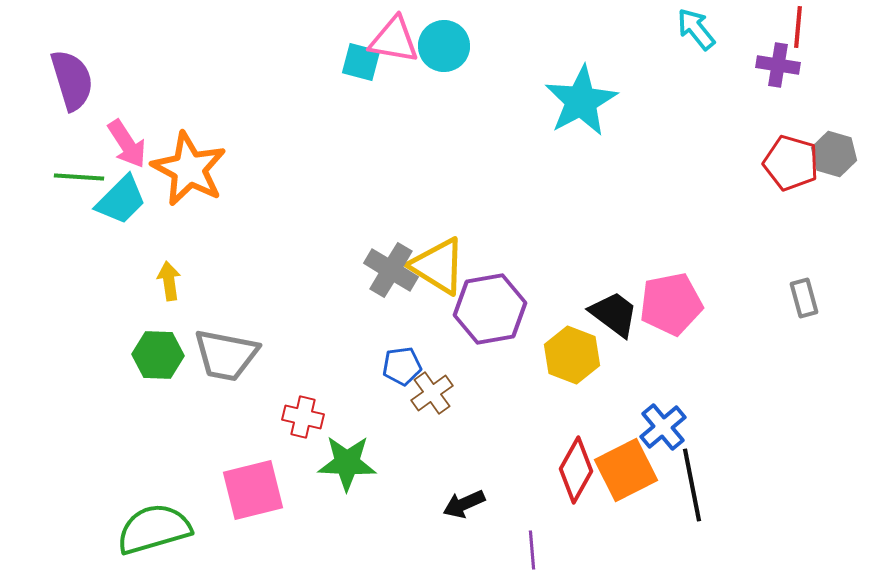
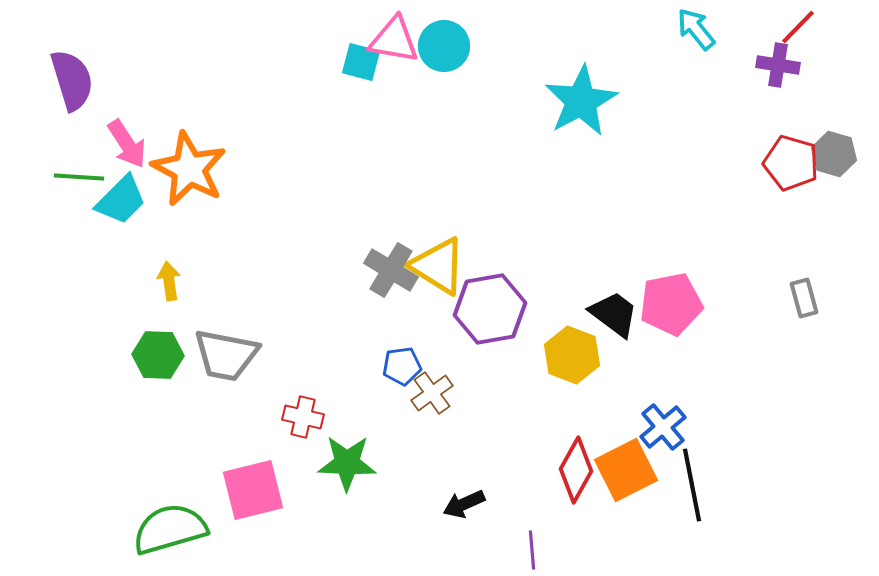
red line: rotated 39 degrees clockwise
green semicircle: moved 16 px right
